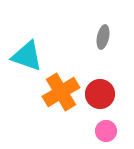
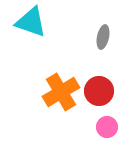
cyan triangle: moved 4 px right, 34 px up
red circle: moved 1 px left, 3 px up
pink circle: moved 1 px right, 4 px up
